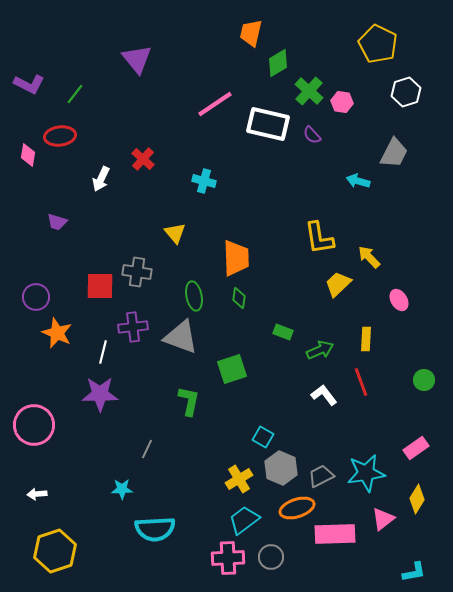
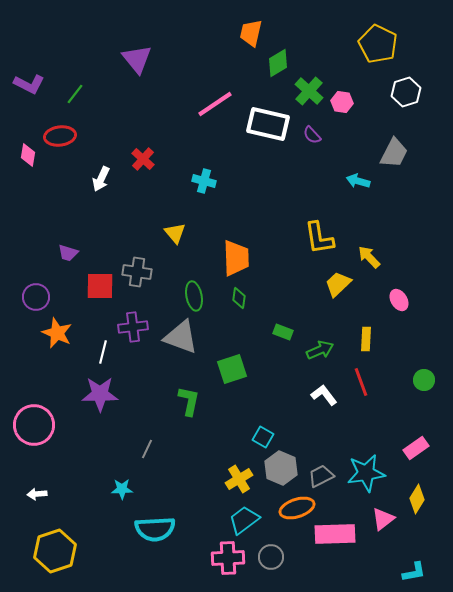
purple trapezoid at (57, 222): moved 11 px right, 31 px down
